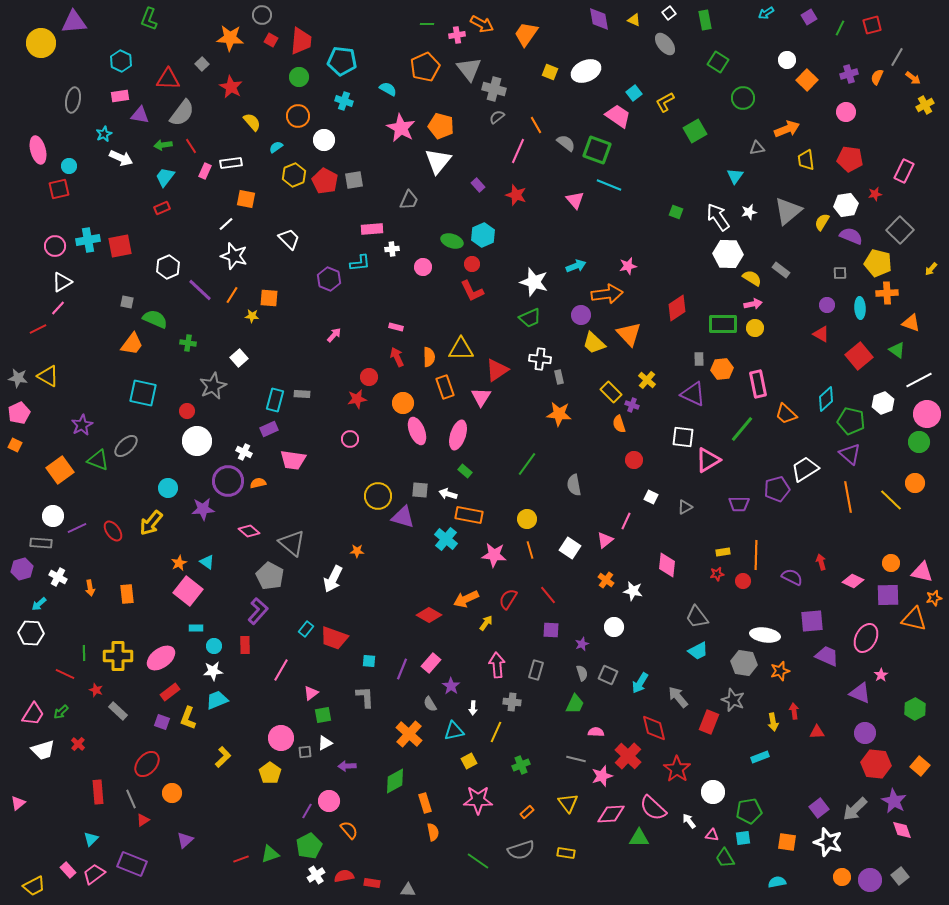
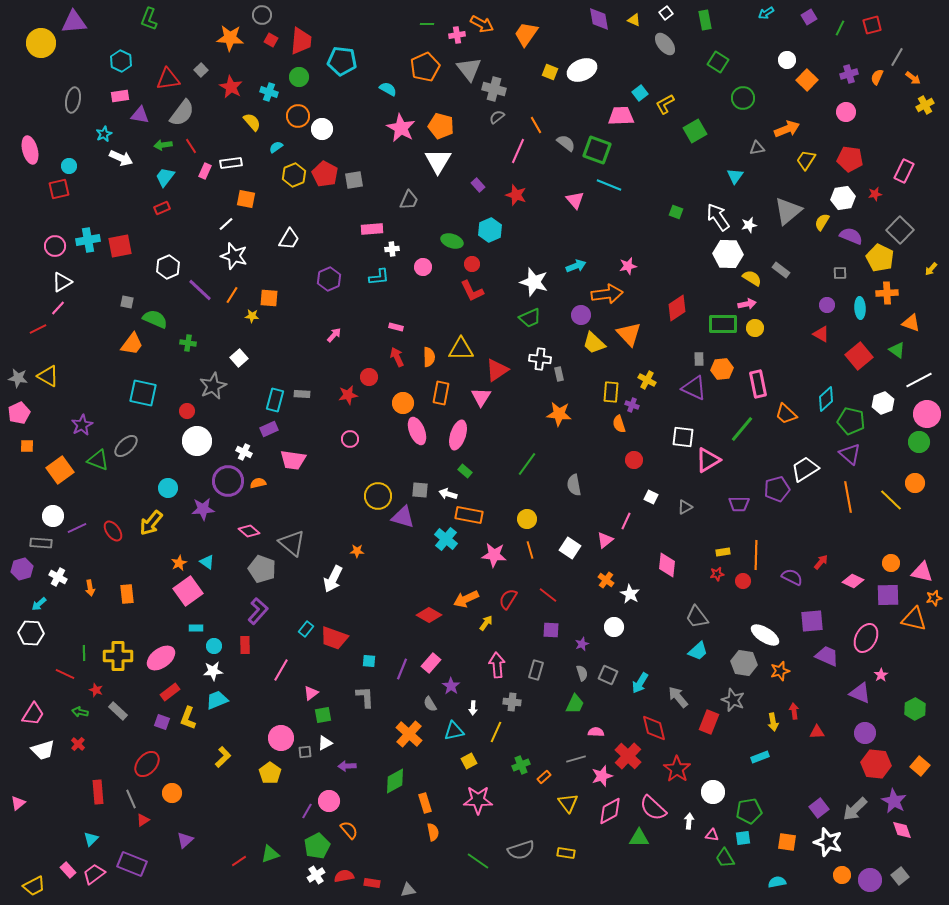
white square at (669, 13): moved 3 px left
gray square at (202, 64): moved 1 px left, 6 px down
white ellipse at (586, 71): moved 4 px left, 1 px up
red triangle at (168, 79): rotated 10 degrees counterclockwise
cyan square at (634, 93): moved 6 px right
cyan cross at (344, 101): moved 75 px left, 9 px up
yellow L-shape at (665, 102): moved 2 px down
pink trapezoid at (618, 116): moved 3 px right; rotated 36 degrees counterclockwise
white circle at (324, 140): moved 2 px left, 11 px up
pink ellipse at (38, 150): moved 8 px left
yellow trapezoid at (806, 160): rotated 40 degrees clockwise
white triangle at (438, 161): rotated 8 degrees counterclockwise
red pentagon at (325, 181): moved 7 px up
white hexagon at (846, 205): moved 3 px left, 7 px up
white star at (749, 212): moved 13 px down
cyan hexagon at (483, 235): moved 7 px right, 5 px up
white trapezoid at (289, 239): rotated 75 degrees clockwise
cyan L-shape at (360, 263): moved 19 px right, 14 px down
yellow pentagon at (878, 263): moved 2 px right, 5 px up; rotated 12 degrees clockwise
purple hexagon at (329, 279): rotated 15 degrees clockwise
pink arrow at (753, 304): moved 6 px left
gray rectangle at (559, 377): moved 3 px up
yellow cross at (647, 380): rotated 12 degrees counterclockwise
orange rectangle at (445, 387): moved 4 px left, 6 px down; rotated 30 degrees clockwise
yellow rectangle at (611, 392): rotated 50 degrees clockwise
purple triangle at (693, 394): moved 1 px right, 6 px up
red star at (357, 399): moved 9 px left, 4 px up
orange square at (15, 445): moved 12 px right, 1 px down; rotated 24 degrees counterclockwise
red arrow at (821, 562): rotated 56 degrees clockwise
gray pentagon at (270, 576): moved 8 px left, 7 px up; rotated 8 degrees counterclockwise
pink square at (188, 591): rotated 16 degrees clockwise
white star at (633, 591): moved 3 px left, 3 px down; rotated 18 degrees clockwise
red line at (548, 595): rotated 12 degrees counterclockwise
white ellipse at (765, 635): rotated 24 degrees clockwise
cyan trapezoid at (698, 651): rotated 15 degrees counterclockwise
green arrow at (61, 712): moved 19 px right; rotated 56 degrees clockwise
gray line at (576, 759): rotated 30 degrees counterclockwise
orange rectangle at (527, 812): moved 17 px right, 35 px up
pink diamond at (611, 814): moved 1 px left, 3 px up; rotated 24 degrees counterclockwise
white arrow at (689, 821): rotated 42 degrees clockwise
green pentagon at (309, 846): moved 8 px right
red line at (241, 859): moved 2 px left, 2 px down; rotated 14 degrees counterclockwise
orange circle at (842, 877): moved 2 px up
gray triangle at (408, 890): rotated 14 degrees counterclockwise
